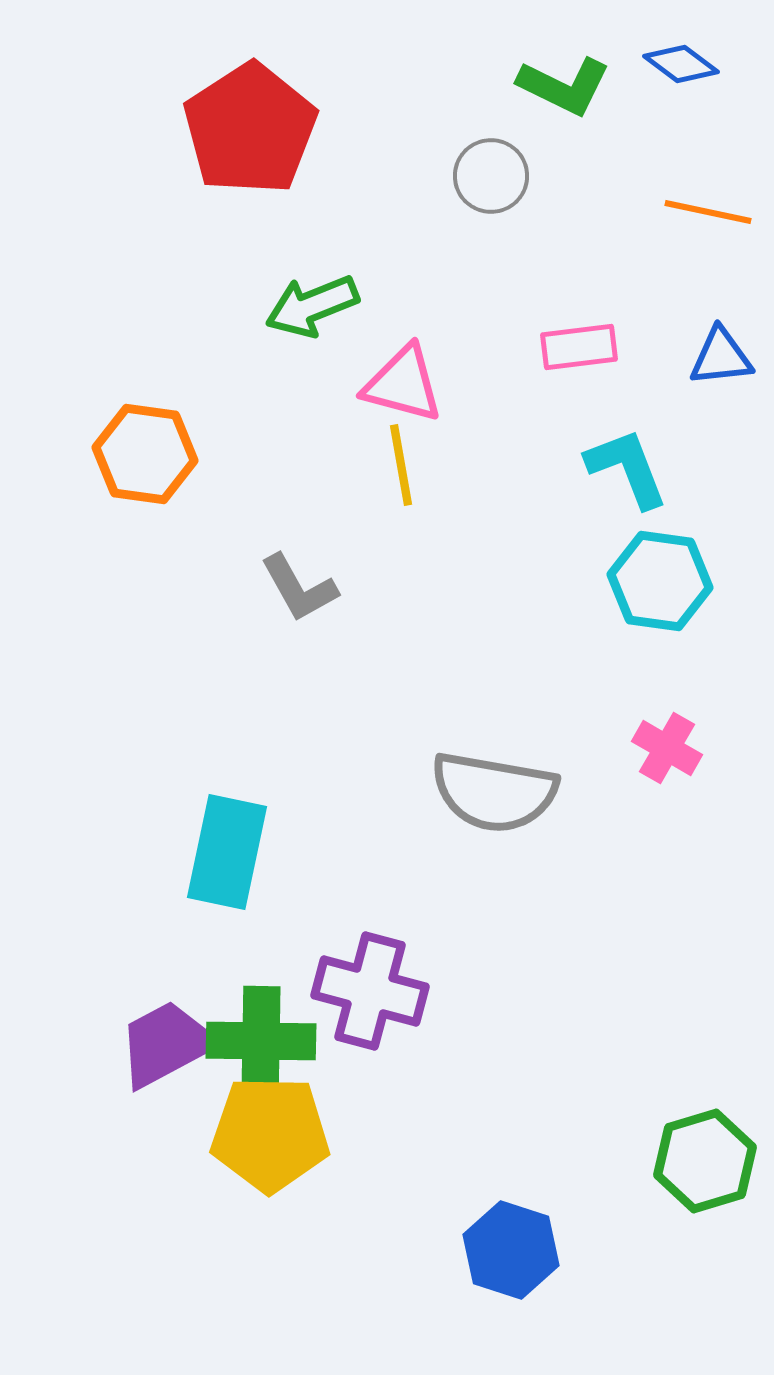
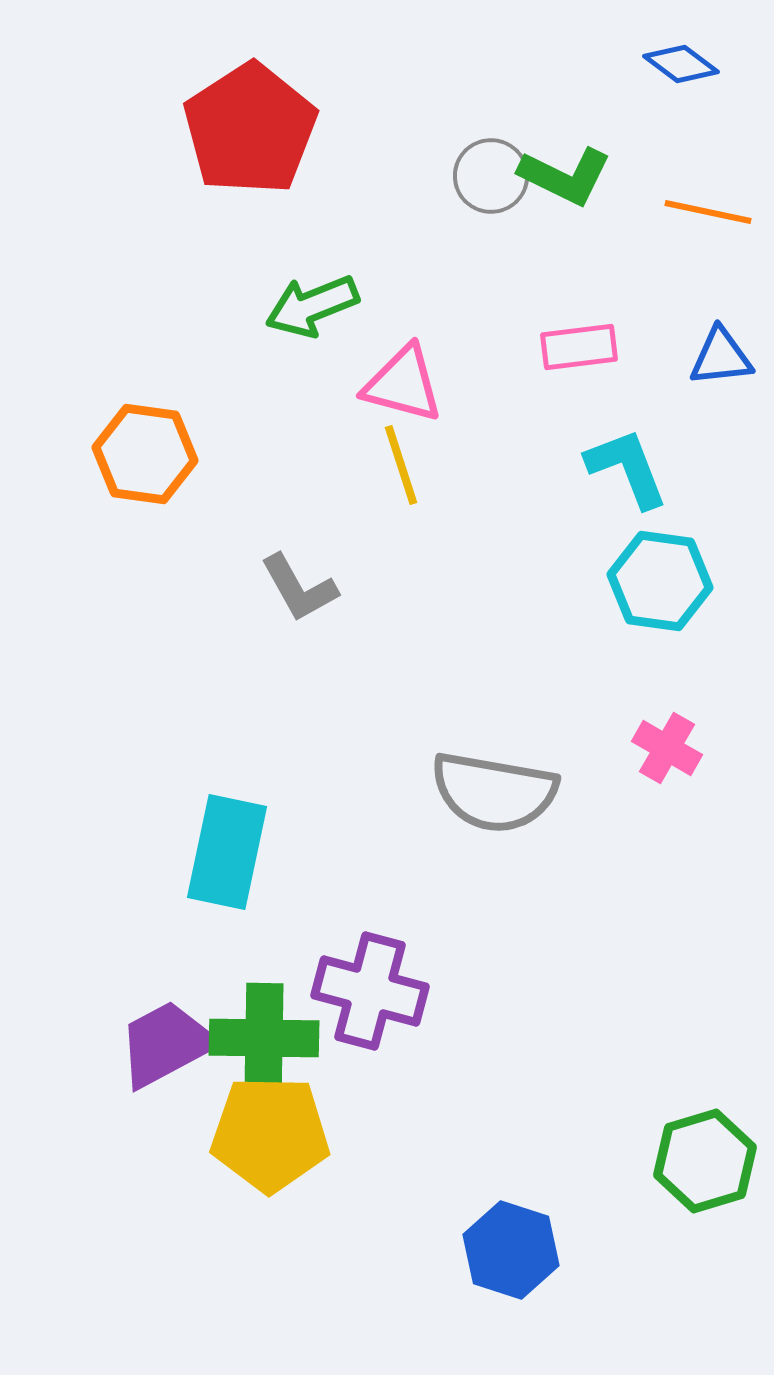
green L-shape: moved 1 px right, 90 px down
yellow line: rotated 8 degrees counterclockwise
green cross: moved 3 px right, 3 px up
